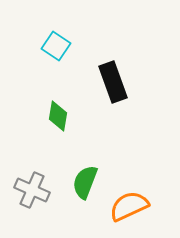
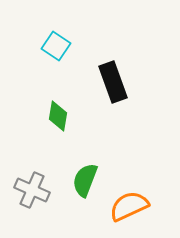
green semicircle: moved 2 px up
